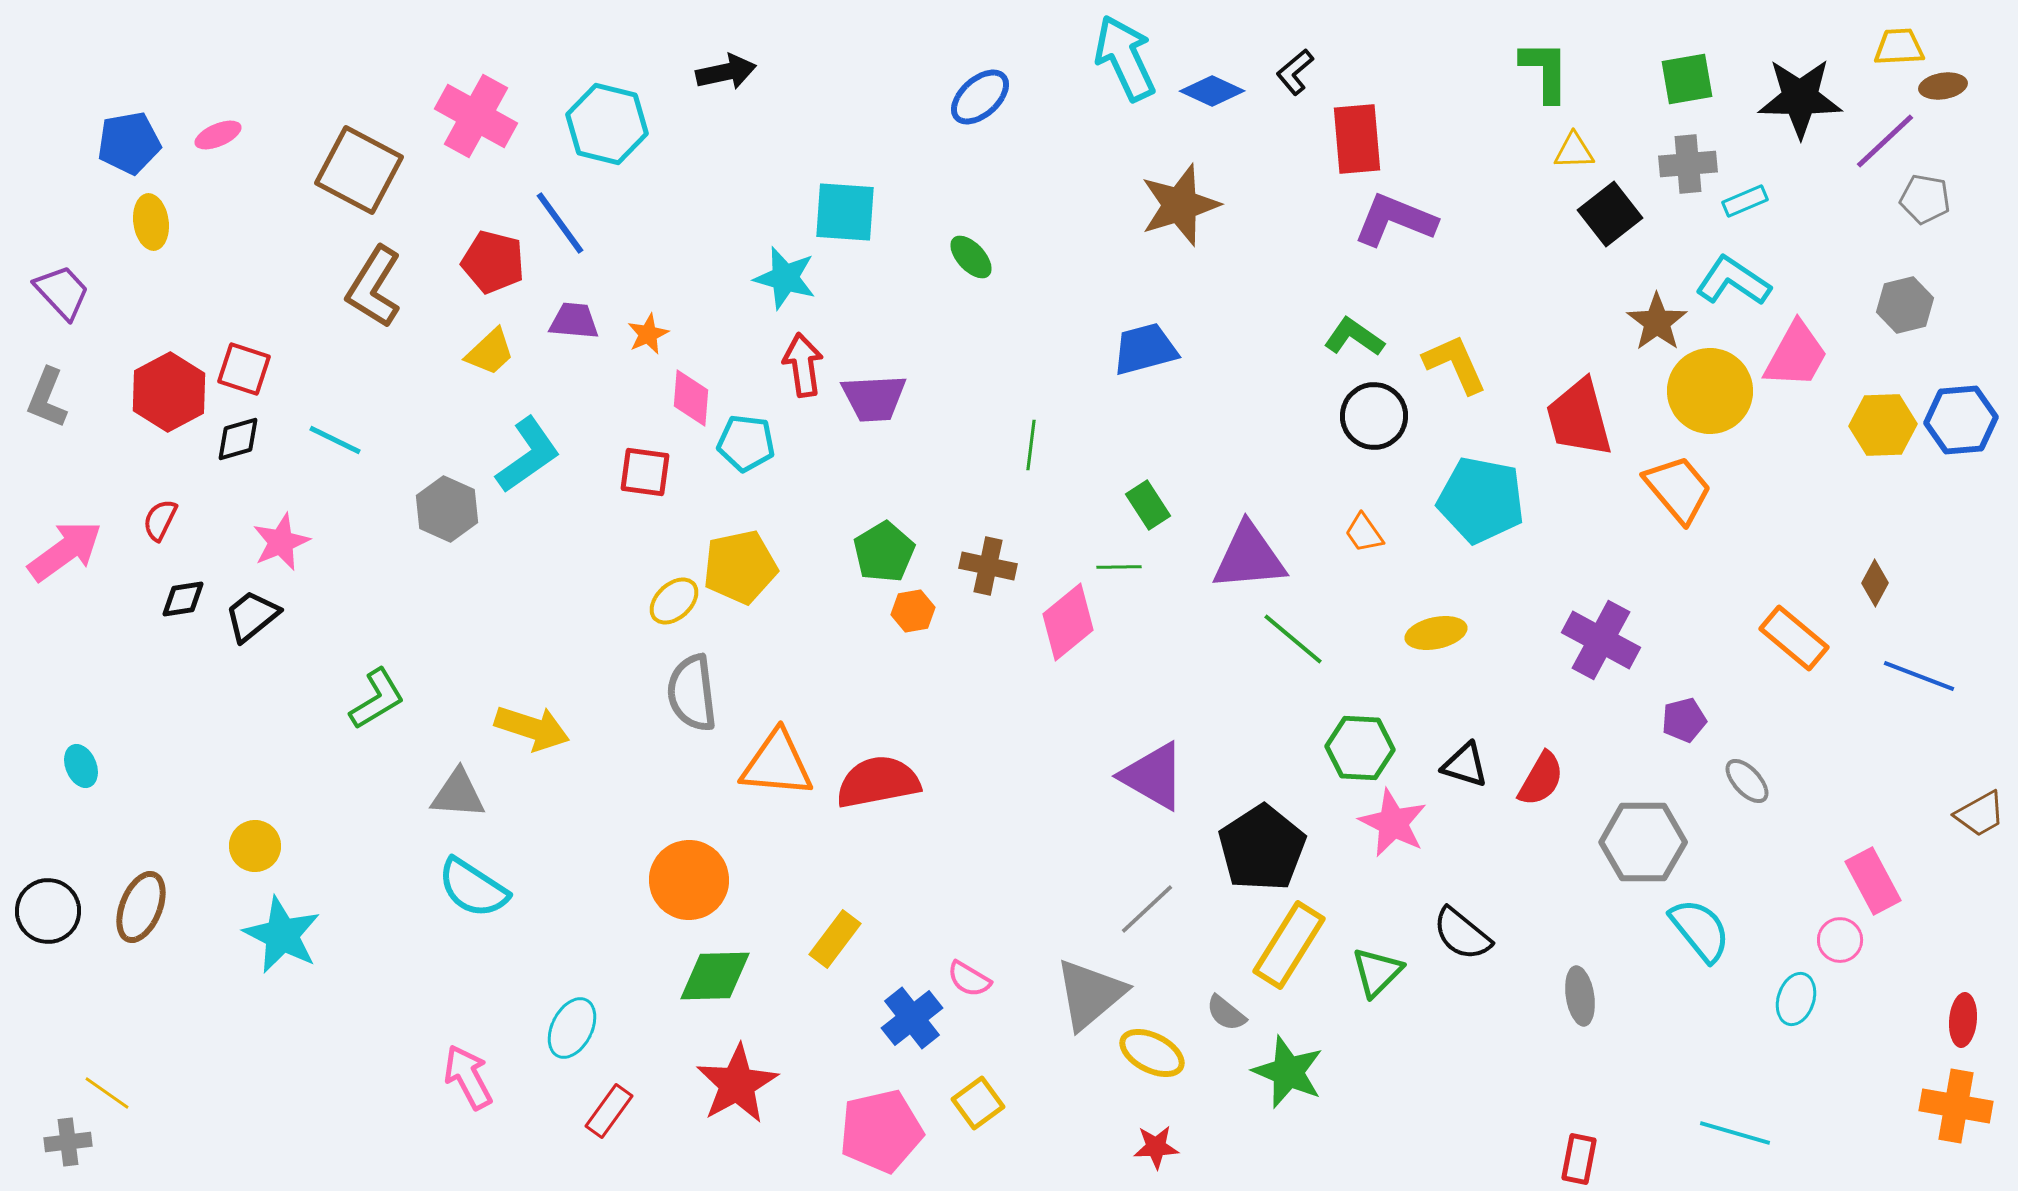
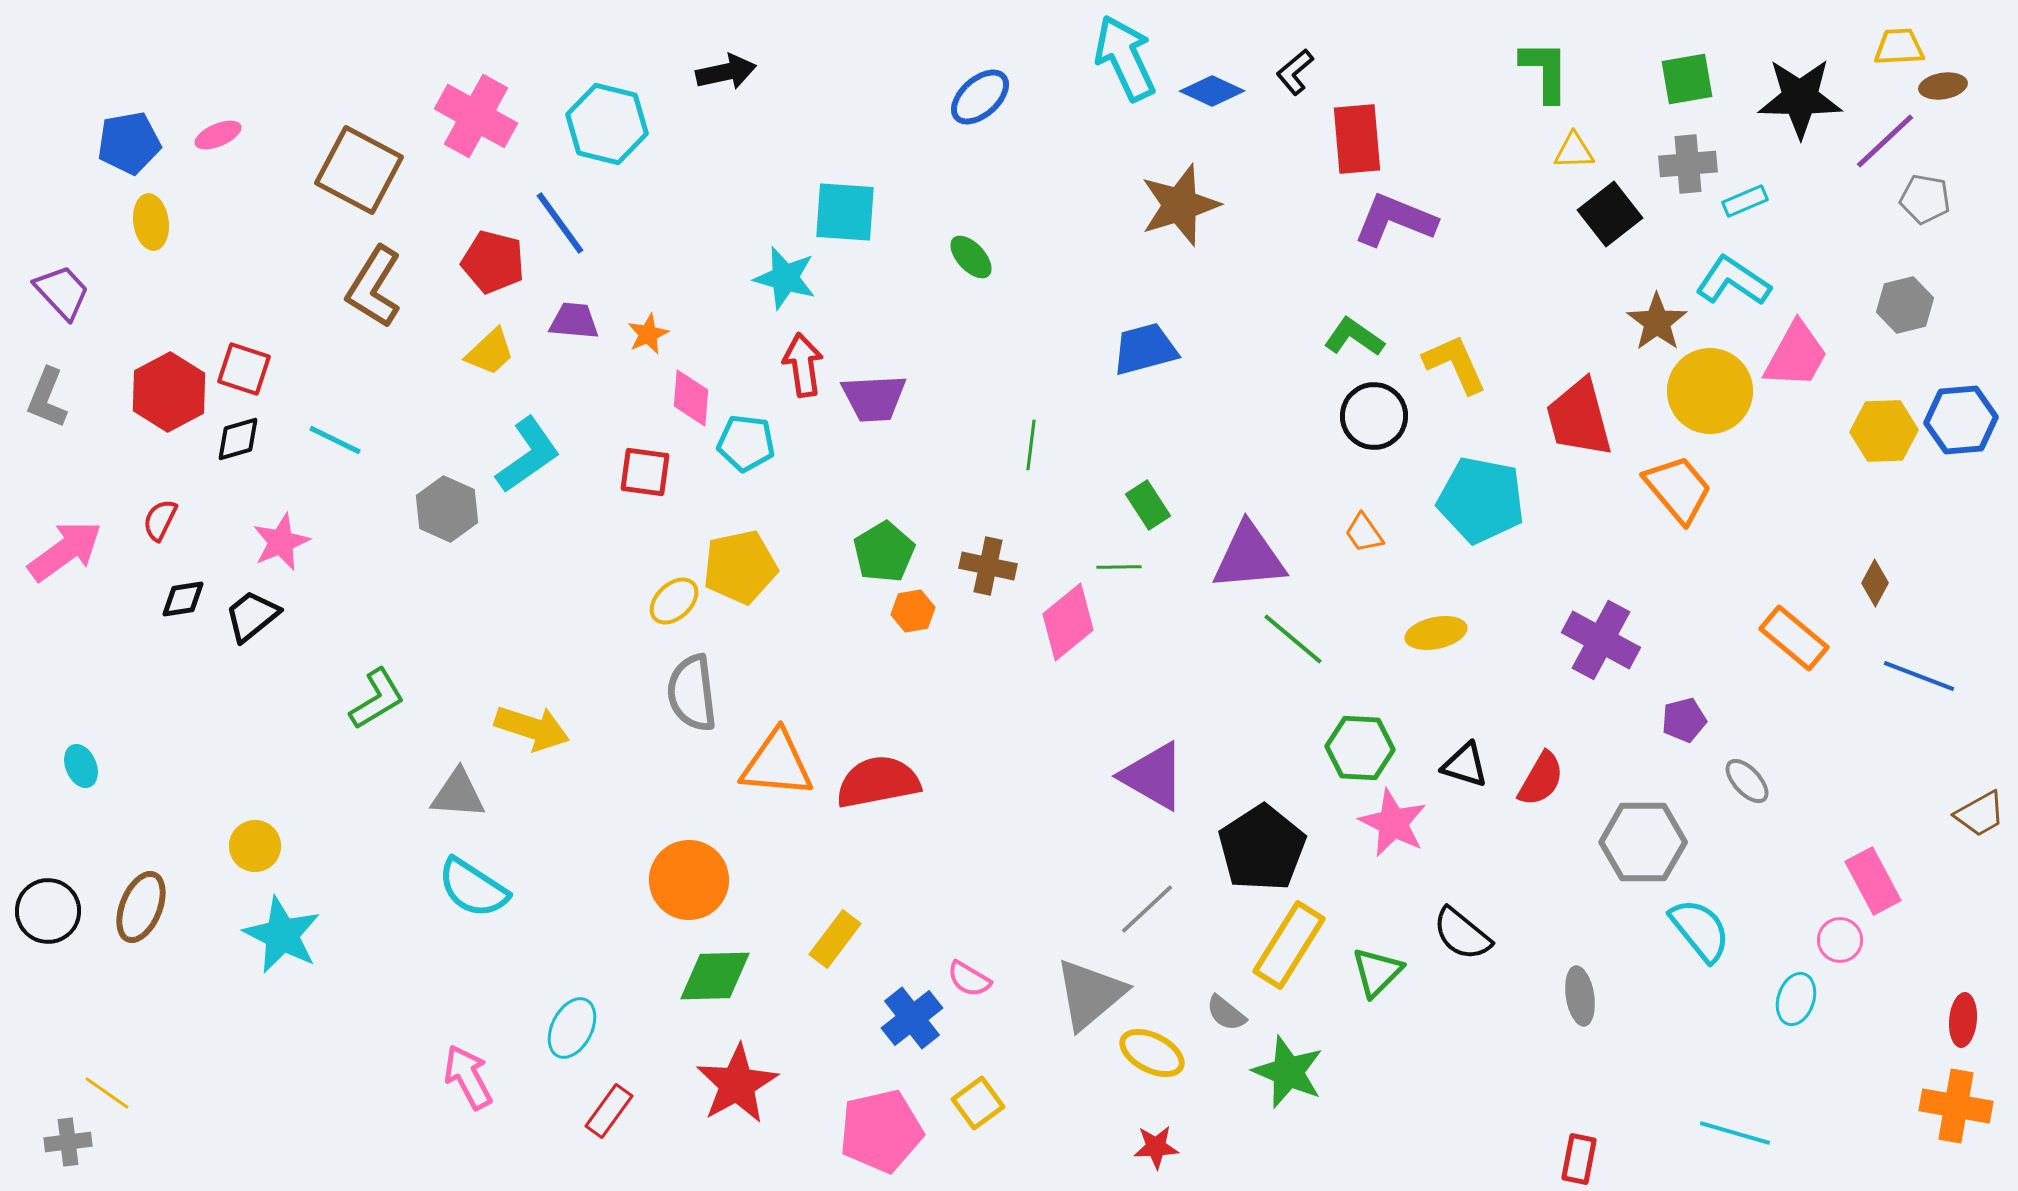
yellow hexagon at (1883, 425): moved 1 px right, 6 px down
